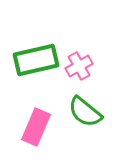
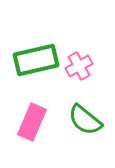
green semicircle: moved 8 px down
pink rectangle: moved 4 px left, 5 px up
